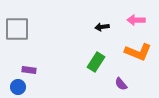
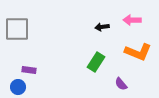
pink arrow: moved 4 px left
